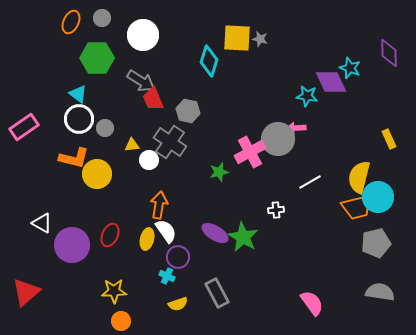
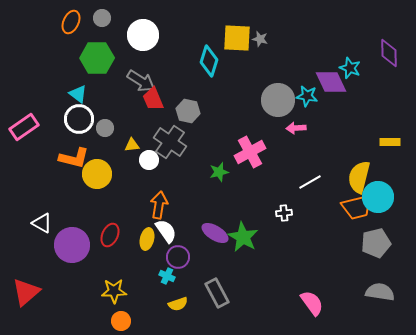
gray circle at (278, 139): moved 39 px up
yellow rectangle at (389, 139): moved 1 px right, 3 px down; rotated 66 degrees counterclockwise
white cross at (276, 210): moved 8 px right, 3 px down
